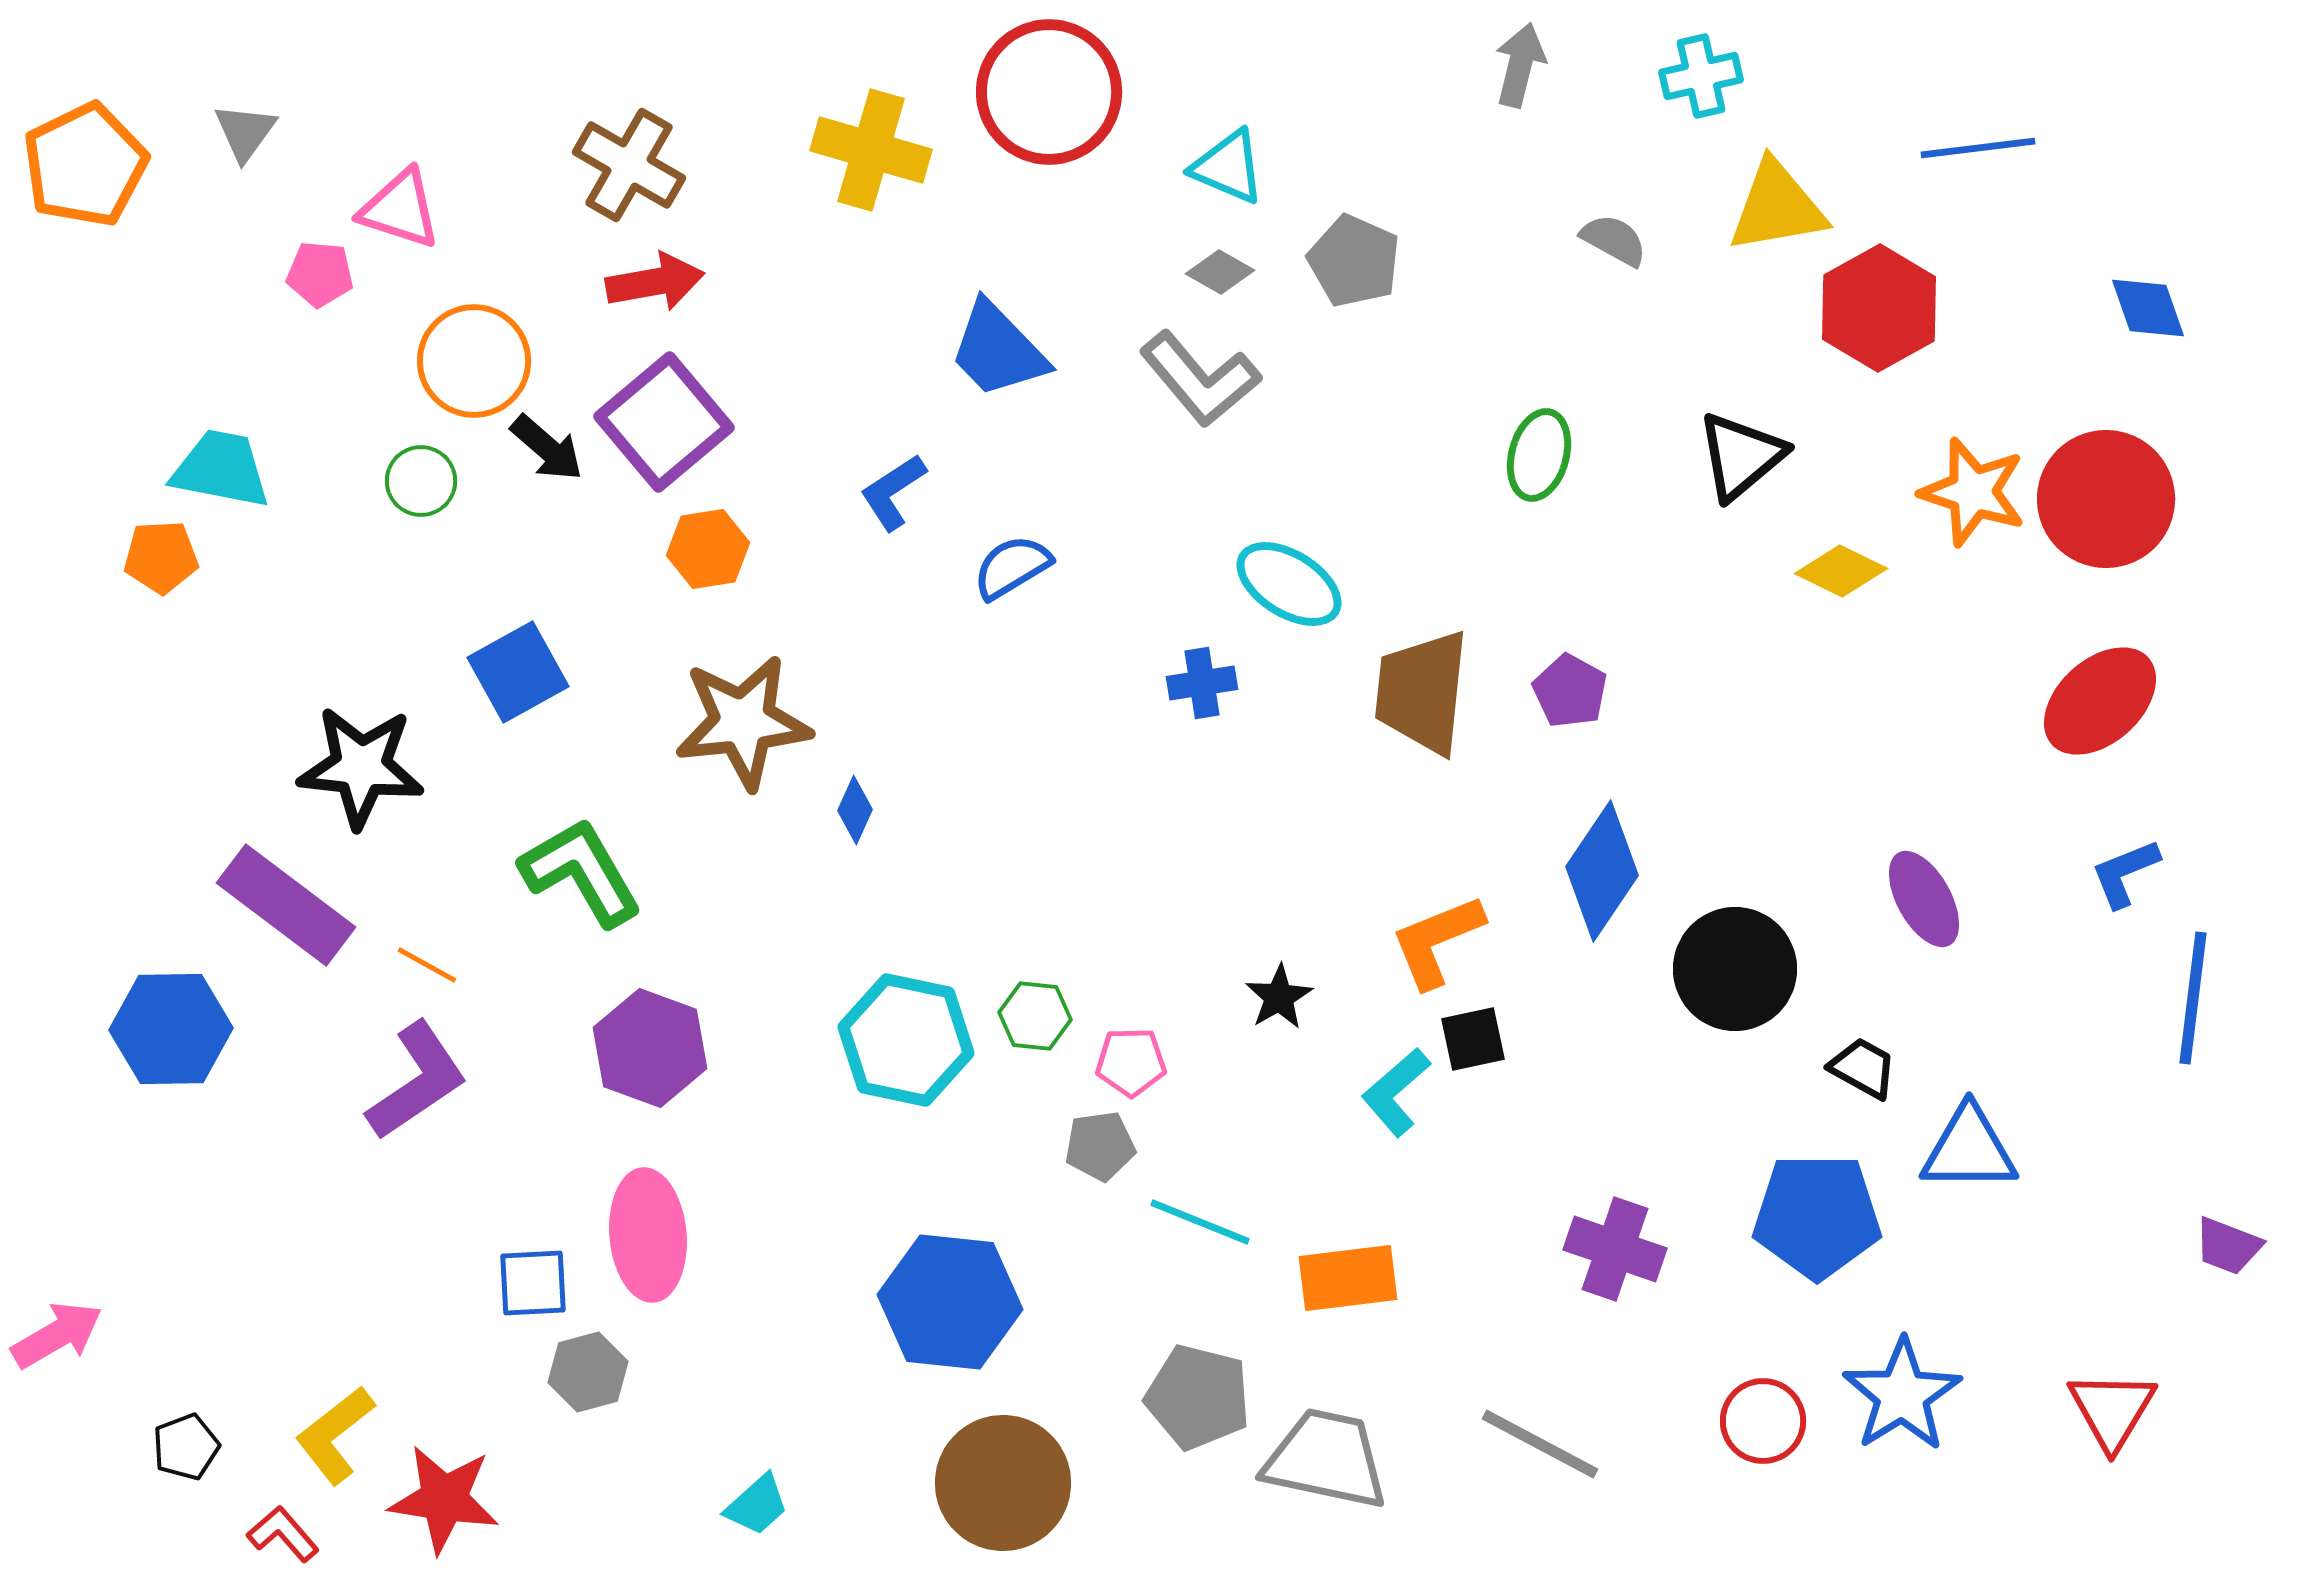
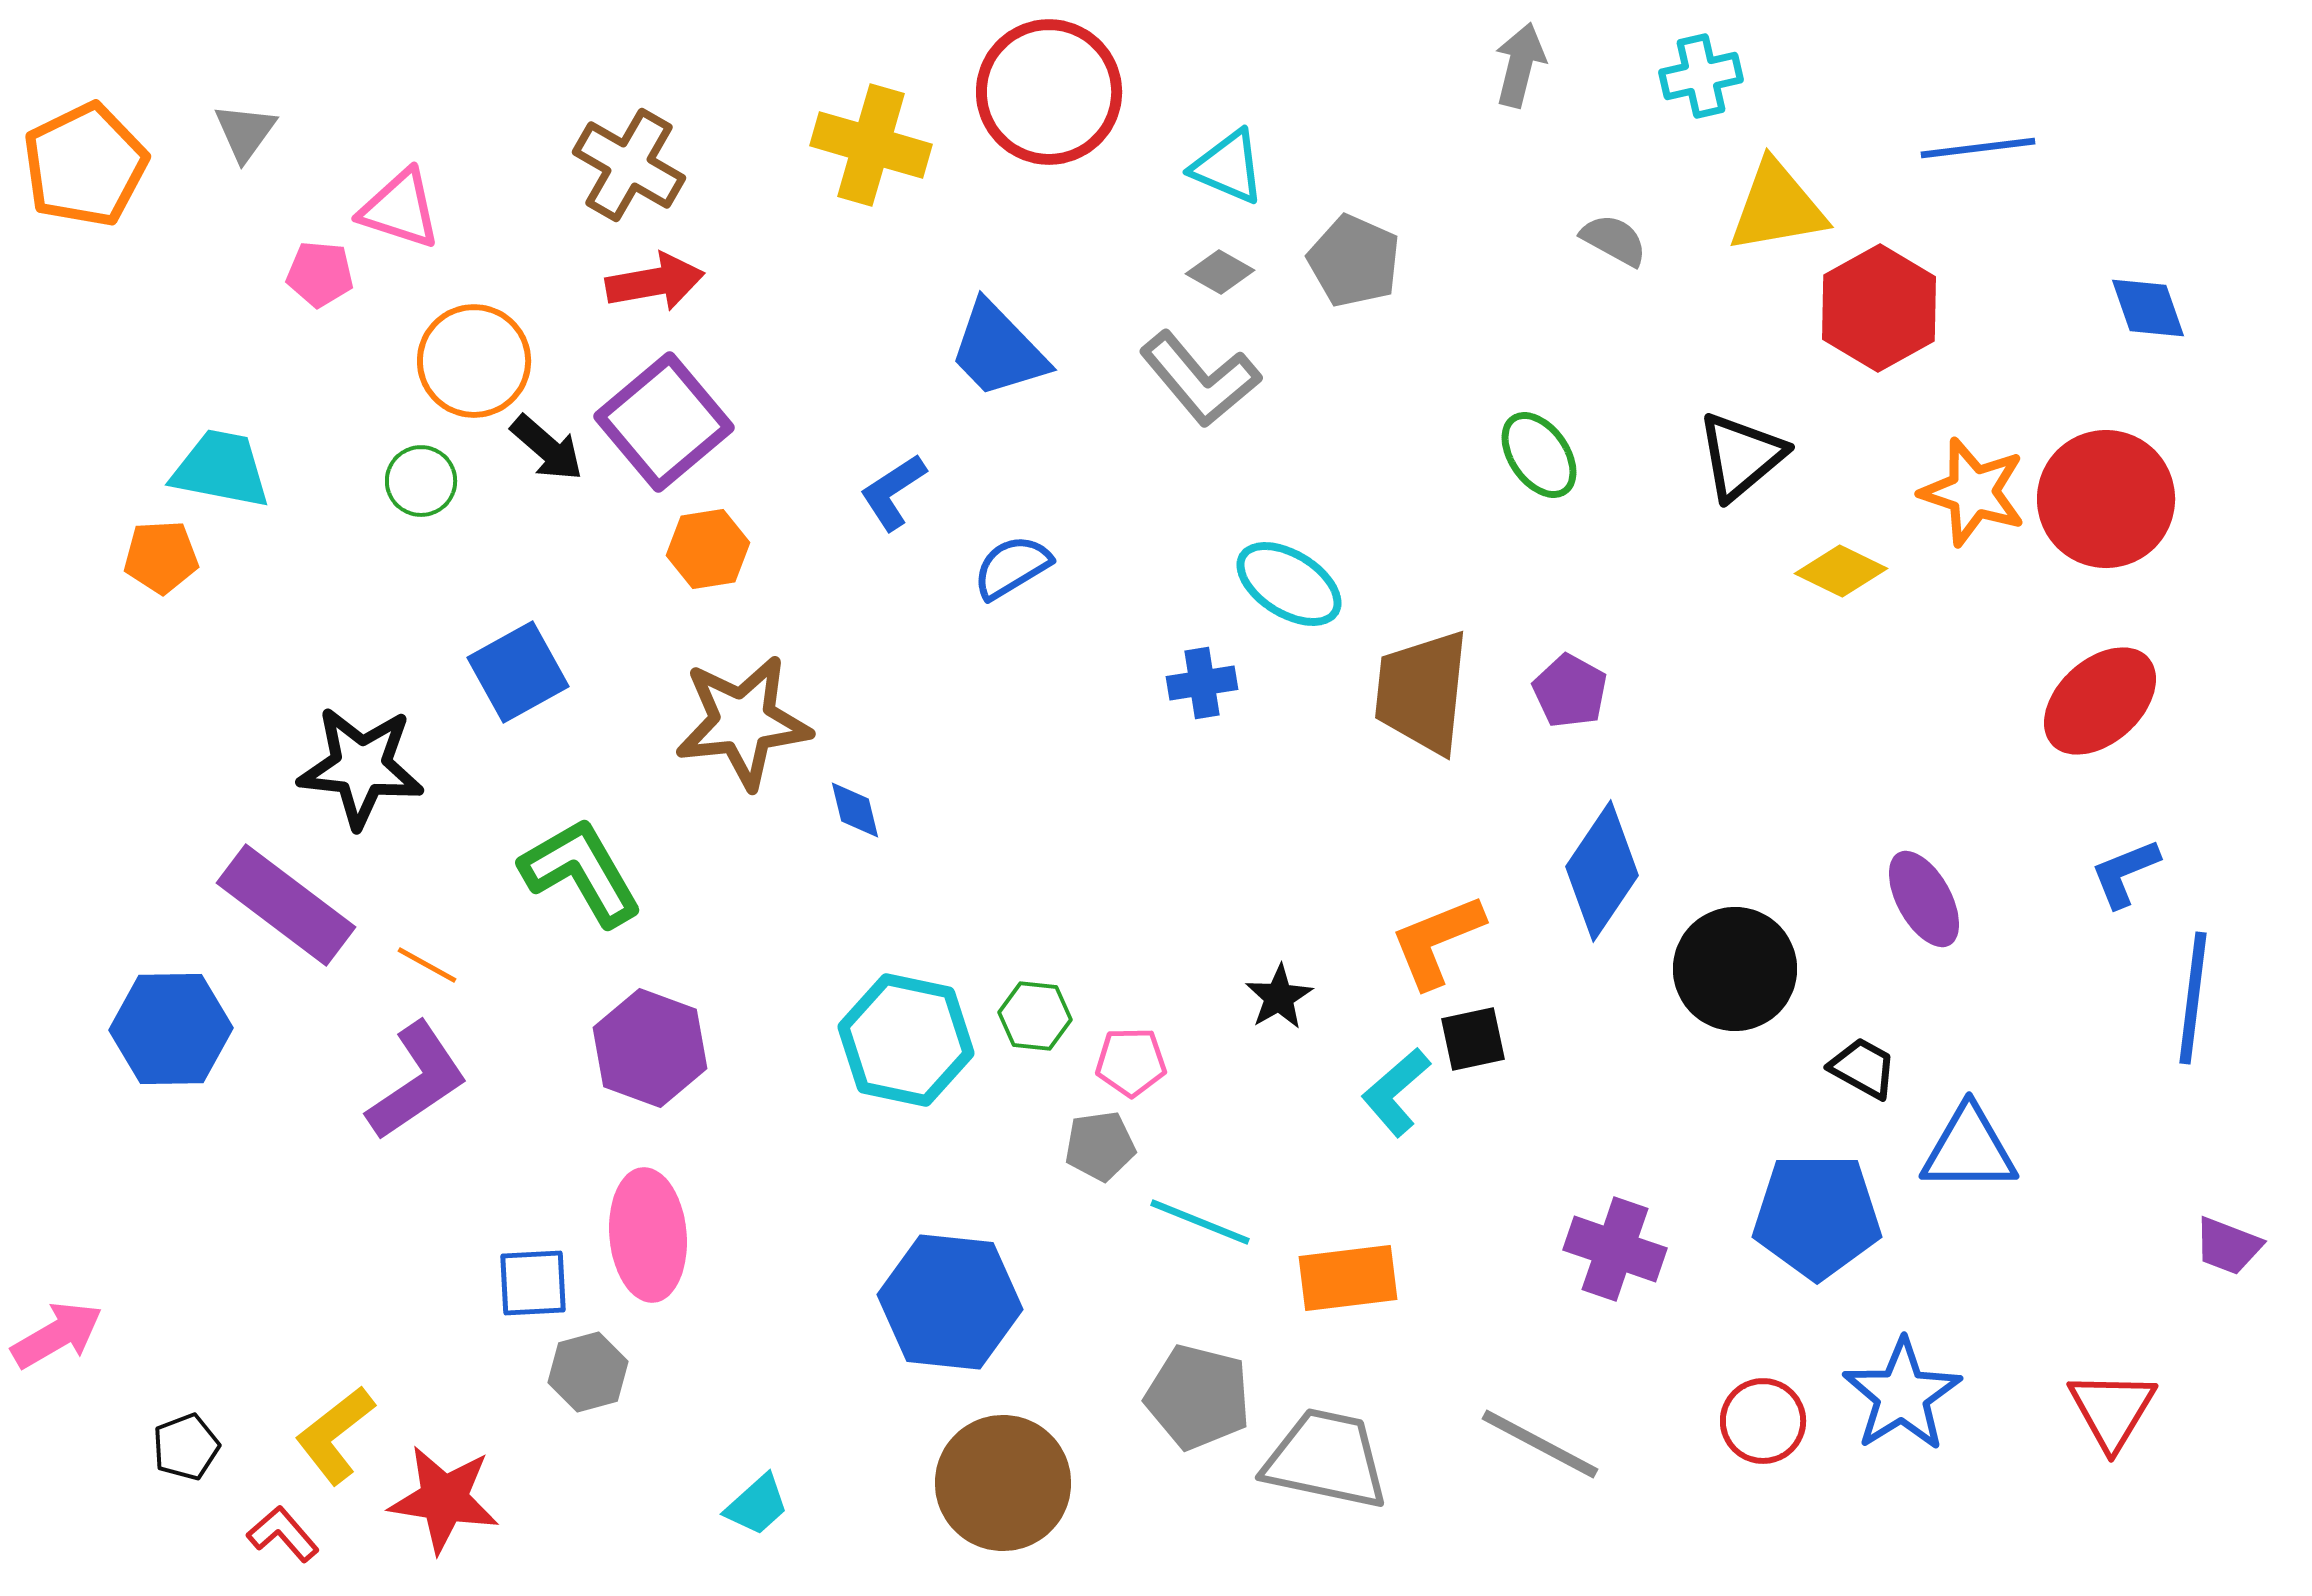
yellow cross at (871, 150): moved 5 px up
green ellipse at (1539, 455): rotated 50 degrees counterclockwise
blue diamond at (855, 810): rotated 38 degrees counterclockwise
